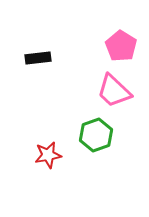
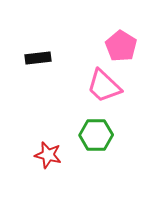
pink trapezoid: moved 10 px left, 5 px up
green hexagon: rotated 20 degrees clockwise
red star: rotated 24 degrees clockwise
